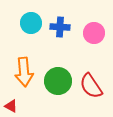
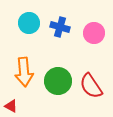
cyan circle: moved 2 px left
blue cross: rotated 12 degrees clockwise
